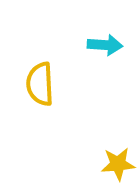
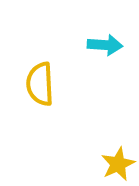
yellow star: rotated 20 degrees counterclockwise
